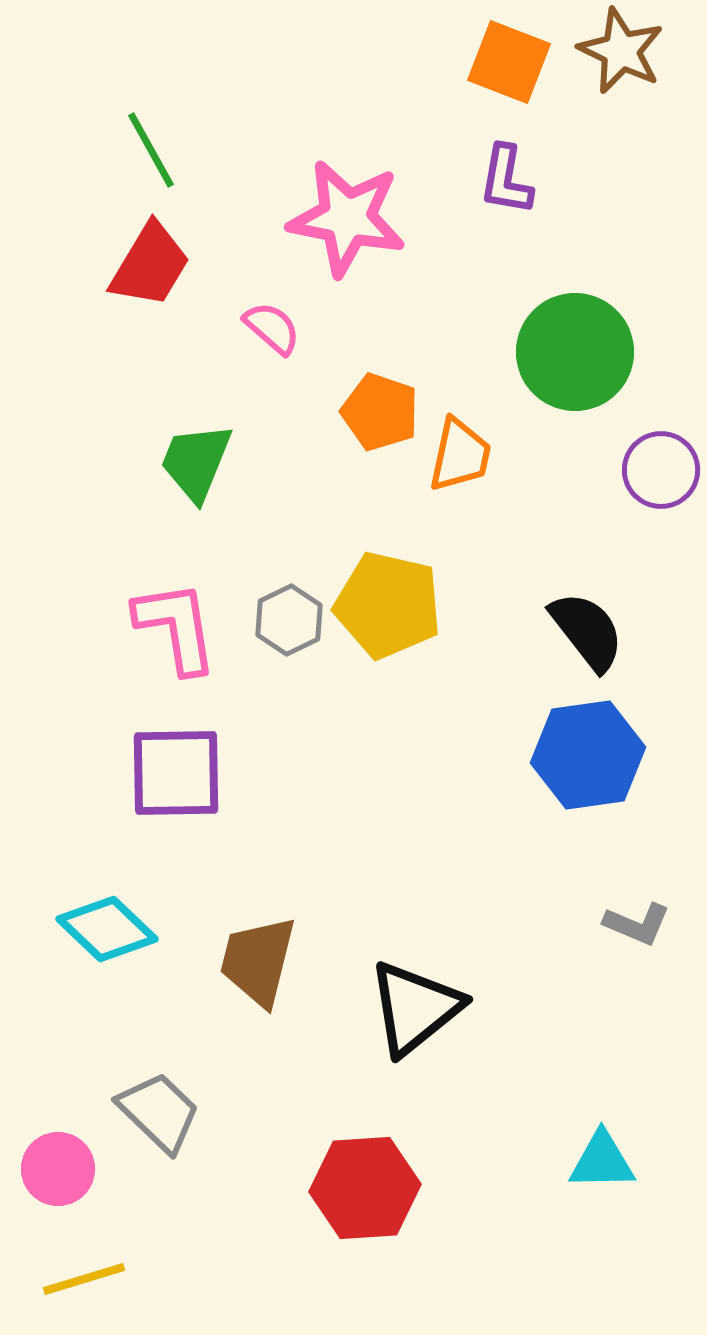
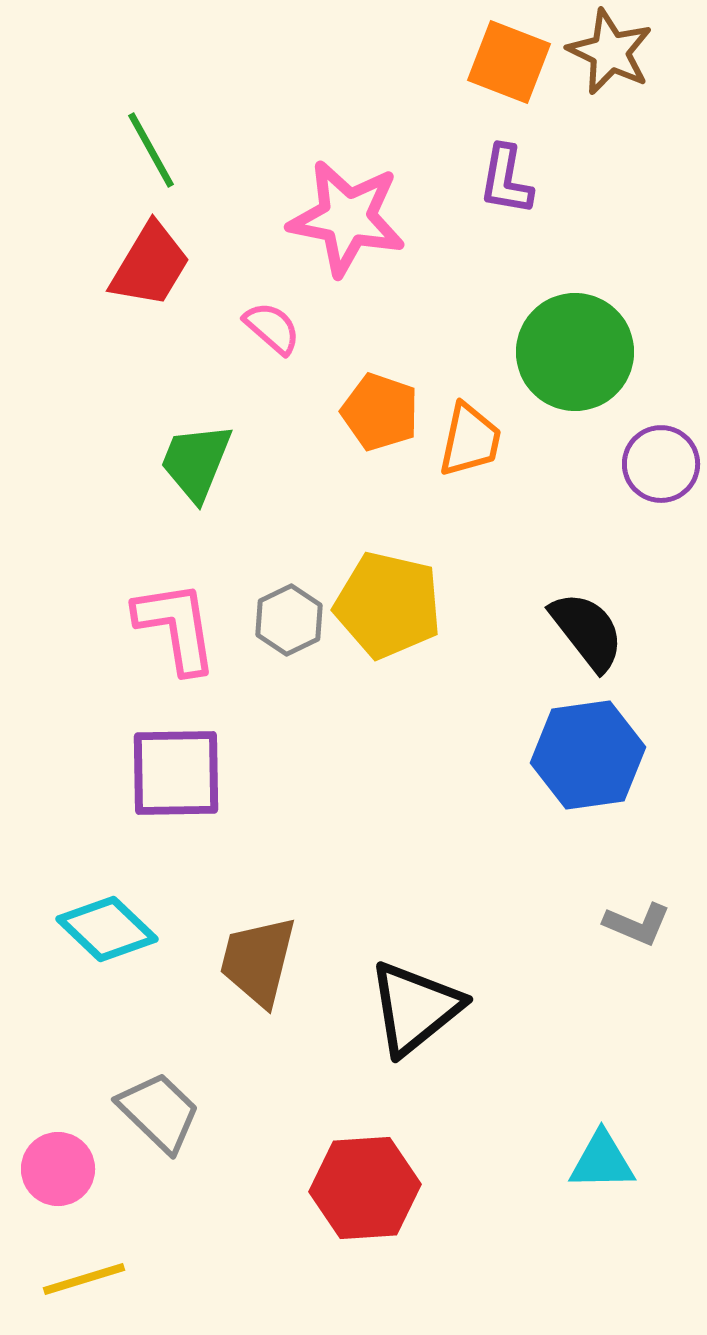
brown star: moved 11 px left, 1 px down
orange trapezoid: moved 10 px right, 15 px up
purple circle: moved 6 px up
